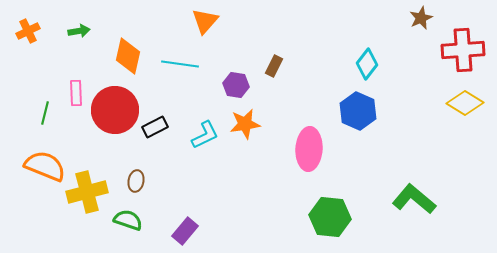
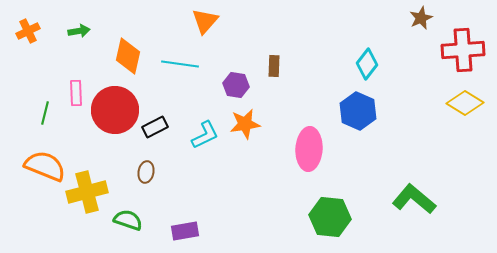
brown rectangle: rotated 25 degrees counterclockwise
brown ellipse: moved 10 px right, 9 px up
purple rectangle: rotated 40 degrees clockwise
